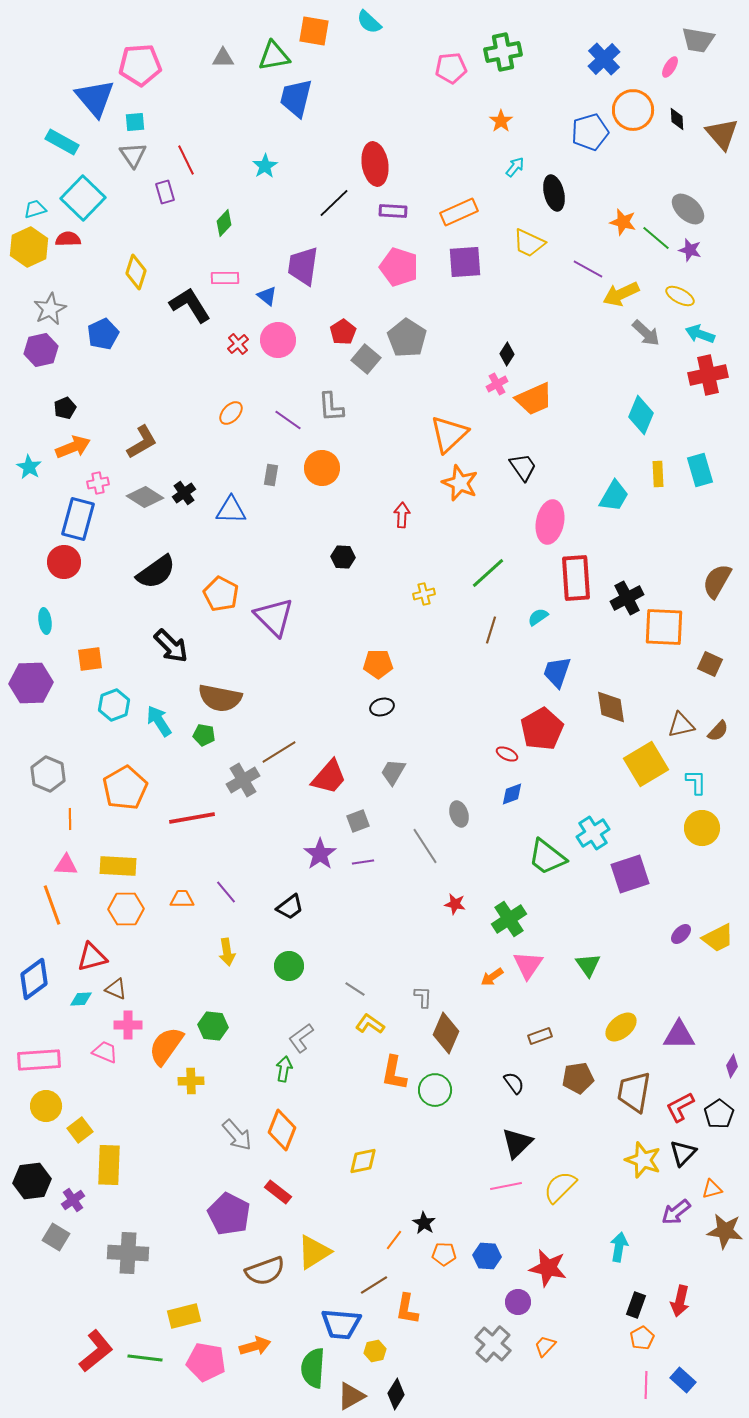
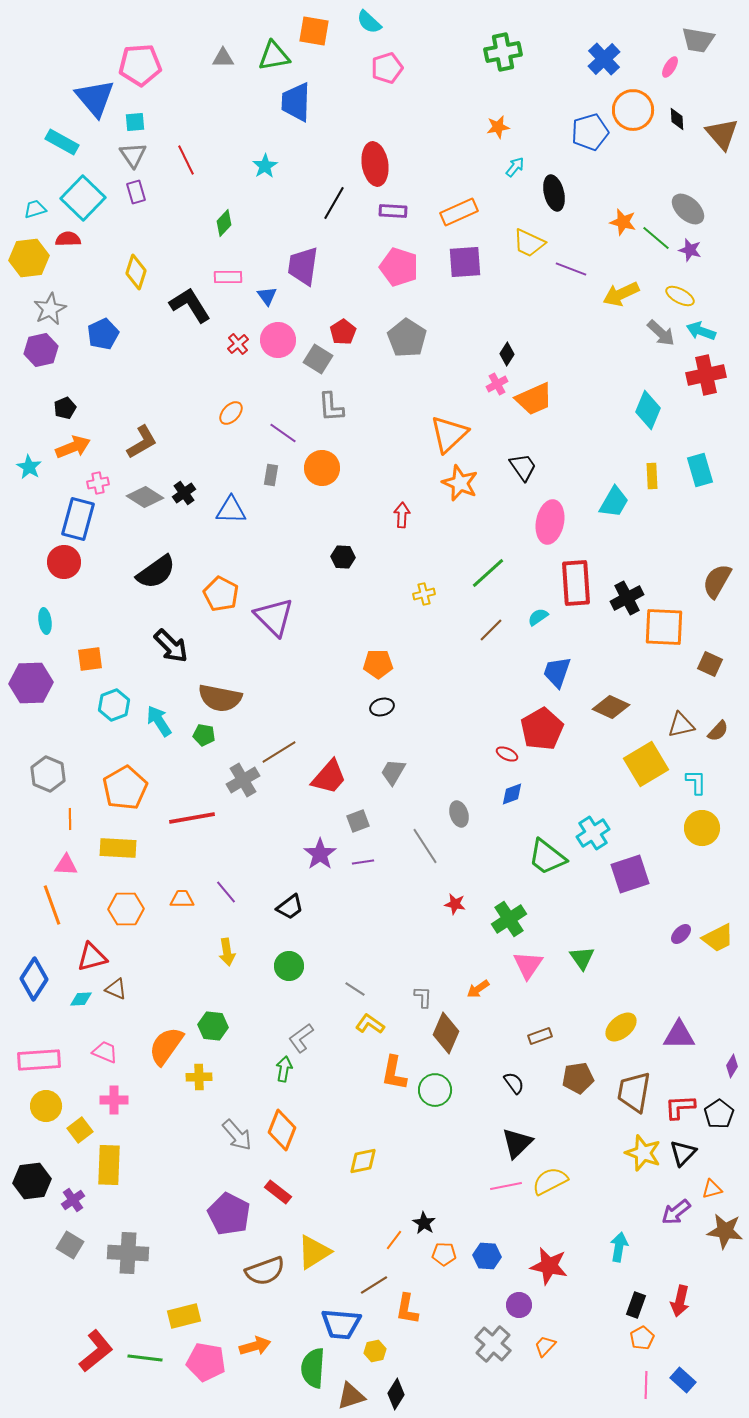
pink pentagon at (451, 68): moved 64 px left; rotated 12 degrees counterclockwise
blue trapezoid at (296, 98): moved 4 px down; rotated 12 degrees counterclockwise
orange star at (501, 121): moved 3 px left, 6 px down; rotated 25 degrees clockwise
purple rectangle at (165, 192): moved 29 px left
black line at (334, 203): rotated 16 degrees counterclockwise
yellow hexagon at (29, 247): moved 11 px down; rotated 18 degrees clockwise
purple line at (588, 269): moved 17 px left; rotated 8 degrees counterclockwise
pink rectangle at (225, 278): moved 3 px right, 1 px up
blue triangle at (267, 296): rotated 15 degrees clockwise
gray arrow at (646, 333): moved 15 px right
cyan arrow at (700, 334): moved 1 px right, 3 px up
gray square at (366, 359): moved 48 px left; rotated 8 degrees counterclockwise
red cross at (708, 375): moved 2 px left
cyan diamond at (641, 415): moved 7 px right, 5 px up
purple line at (288, 420): moved 5 px left, 13 px down
yellow rectangle at (658, 474): moved 6 px left, 2 px down
cyan trapezoid at (614, 496): moved 6 px down
red rectangle at (576, 578): moved 5 px down
brown line at (491, 630): rotated 28 degrees clockwise
brown diamond at (611, 707): rotated 57 degrees counterclockwise
yellow rectangle at (118, 866): moved 18 px up
green triangle at (588, 965): moved 6 px left, 7 px up
orange arrow at (492, 977): moved 14 px left, 12 px down
blue diamond at (34, 979): rotated 21 degrees counterclockwise
pink cross at (128, 1025): moved 14 px left, 75 px down
yellow cross at (191, 1081): moved 8 px right, 4 px up
red L-shape at (680, 1107): rotated 24 degrees clockwise
yellow star at (643, 1160): moved 7 px up
yellow semicircle at (560, 1187): moved 10 px left, 6 px up; rotated 18 degrees clockwise
gray square at (56, 1237): moved 14 px right, 8 px down
red star at (548, 1268): moved 1 px right, 2 px up
purple circle at (518, 1302): moved 1 px right, 3 px down
brown triangle at (351, 1396): rotated 12 degrees clockwise
